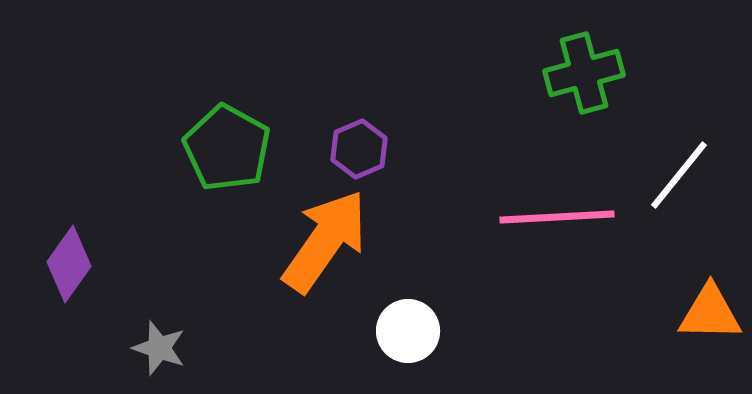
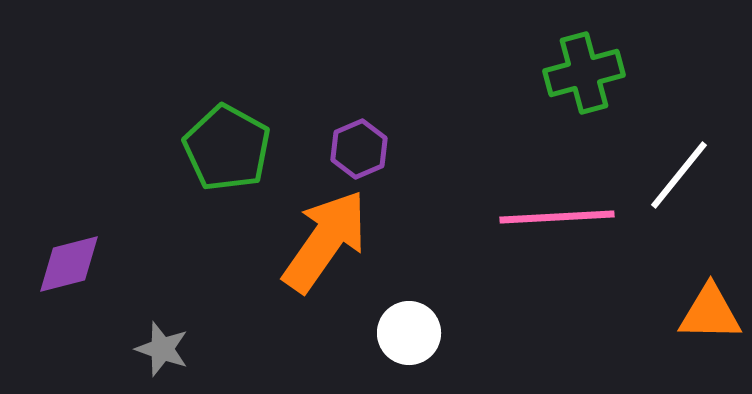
purple diamond: rotated 40 degrees clockwise
white circle: moved 1 px right, 2 px down
gray star: moved 3 px right, 1 px down
